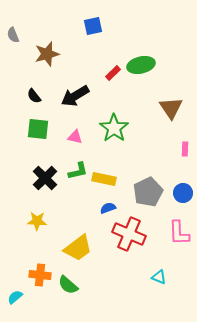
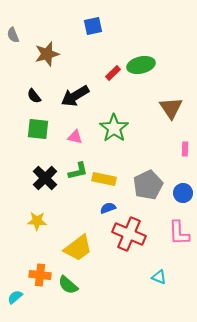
gray pentagon: moved 7 px up
